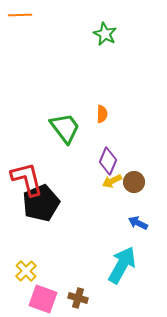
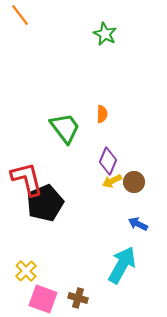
orange line: rotated 55 degrees clockwise
black pentagon: moved 4 px right
blue arrow: moved 1 px down
